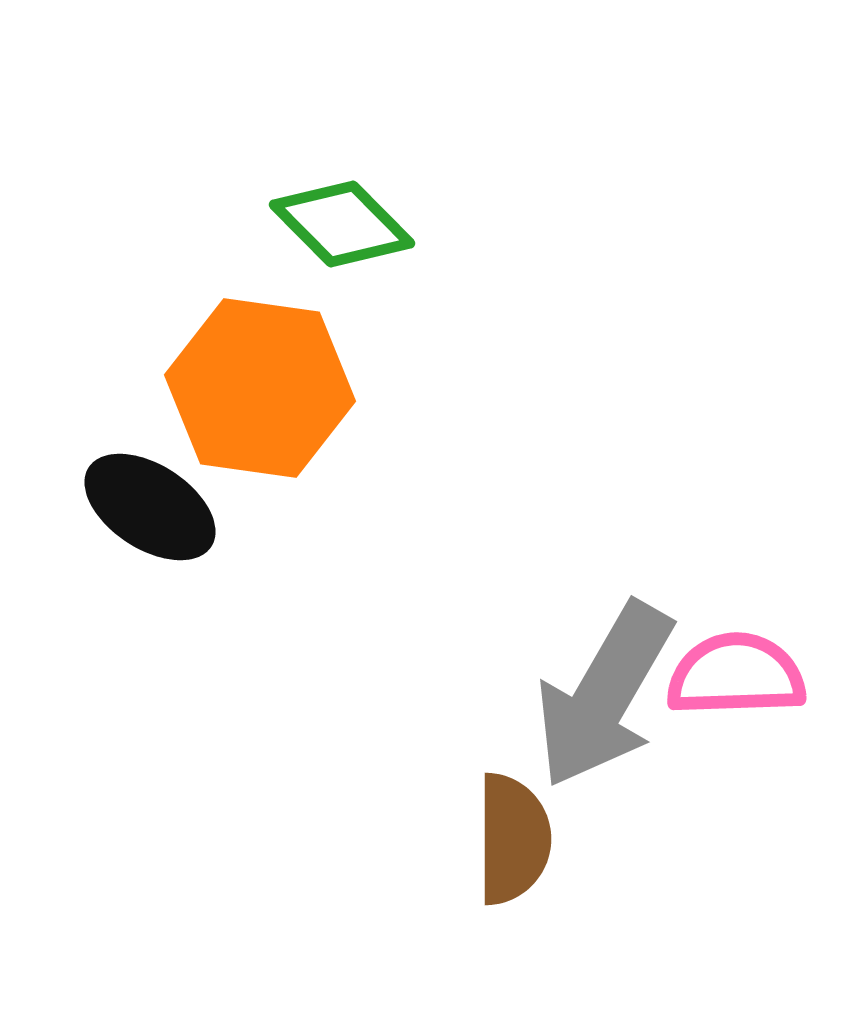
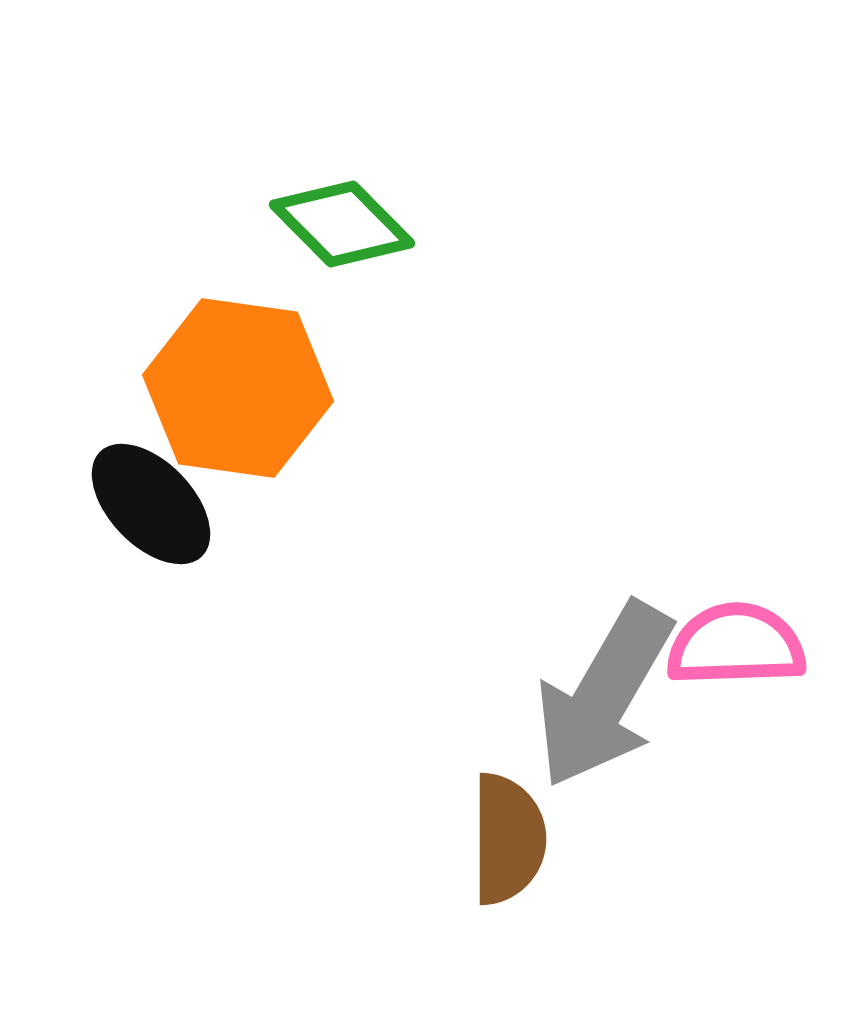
orange hexagon: moved 22 px left
black ellipse: moved 1 px right, 3 px up; rotated 13 degrees clockwise
pink semicircle: moved 30 px up
brown semicircle: moved 5 px left
